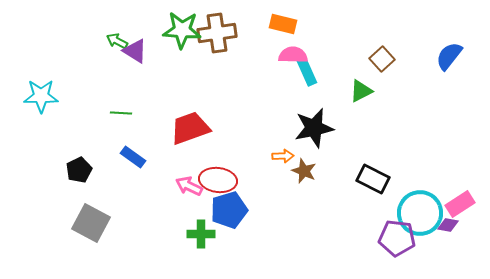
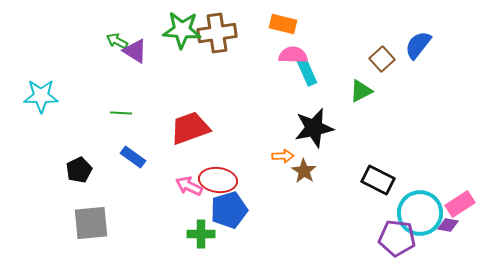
blue semicircle: moved 31 px left, 11 px up
brown star: rotated 10 degrees clockwise
black rectangle: moved 5 px right, 1 px down
gray square: rotated 33 degrees counterclockwise
